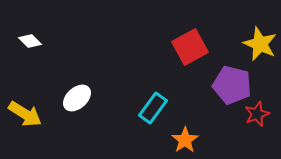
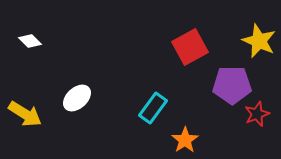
yellow star: moved 1 px left, 3 px up
purple pentagon: rotated 15 degrees counterclockwise
